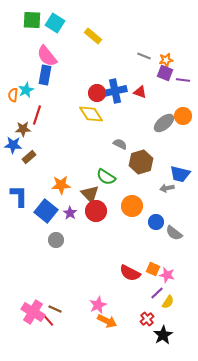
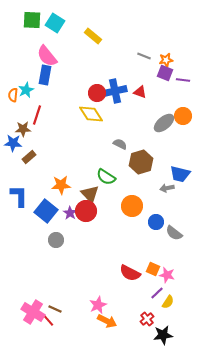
blue star at (13, 145): moved 2 px up
red circle at (96, 211): moved 10 px left
black star at (163, 335): rotated 24 degrees clockwise
